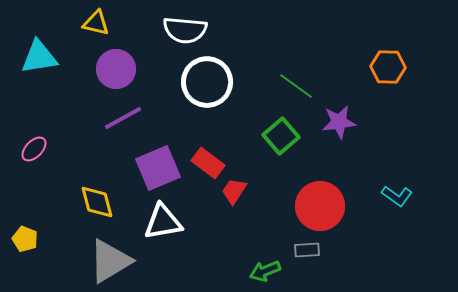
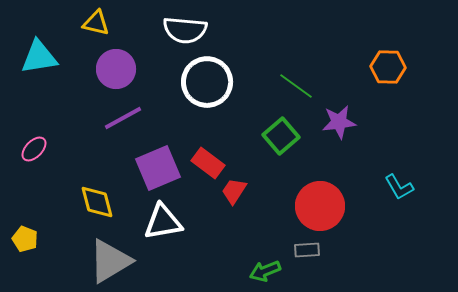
cyan L-shape: moved 2 px right, 9 px up; rotated 24 degrees clockwise
